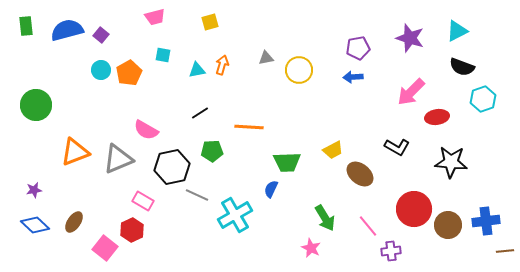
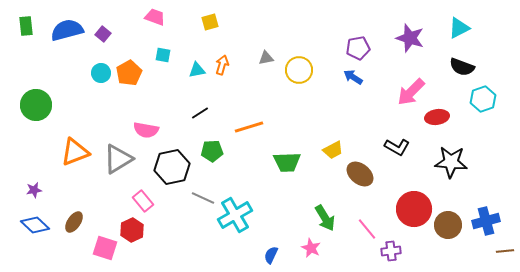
pink trapezoid at (155, 17): rotated 145 degrees counterclockwise
cyan triangle at (457, 31): moved 2 px right, 3 px up
purple square at (101, 35): moved 2 px right, 1 px up
cyan circle at (101, 70): moved 3 px down
blue arrow at (353, 77): rotated 36 degrees clockwise
orange line at (249, 127): rotated 20 degrees counterclockwise
pink semicircle at (146, 130): rotated 20 degrees counterclockwise
gray triangle at (118, 159): rotated 8 degrees counterclockwise
blue semicircle at (271, 189): moved 66 px down
gray line at (197, 195): moved 6 px right, 3 px down
pink rectangle at (143, 201): rotated 20 degrees clockwise
blue cross at (486, 221): rotated 8 degrees counterclockwise
pink line at (368, 226): moved 1 px left, 3 px down
pink square at (105, 248): rotated 20 degrees counterclockwise
